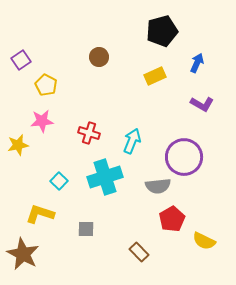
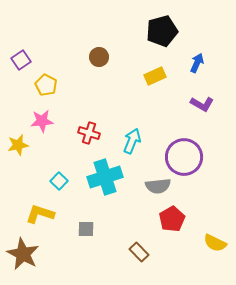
yellow semicircle: moved 11 px right, 2 px down
